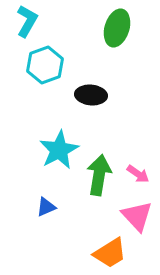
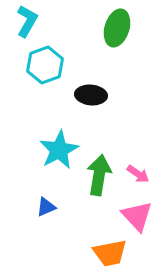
orange trapezoid: rotated 21 degrees clockwise
